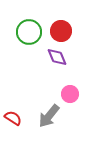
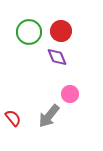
red semicircle: rotated 18 degrees clockwise
